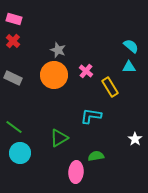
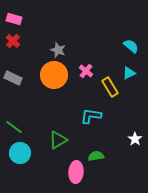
cyan triangle: moved 6 px down; rotated 24 degrees counterclockwise
green triangle: moved 1 px left, 2 px down
